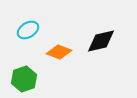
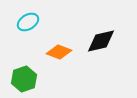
cyan ellipse: moved 8 px up
